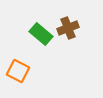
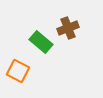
green rectangle: moved 8 px down
